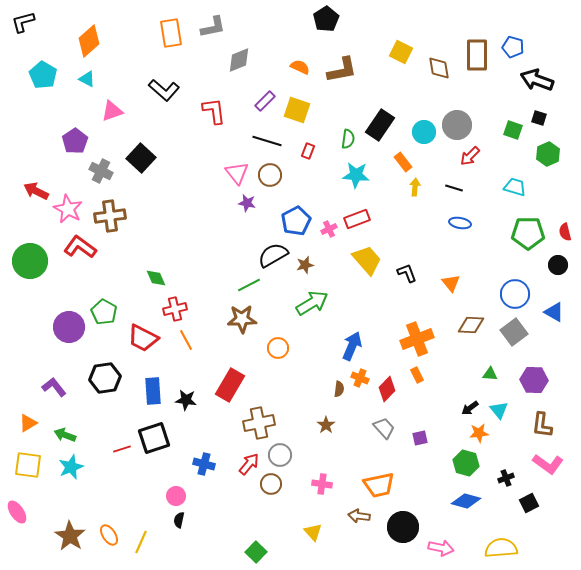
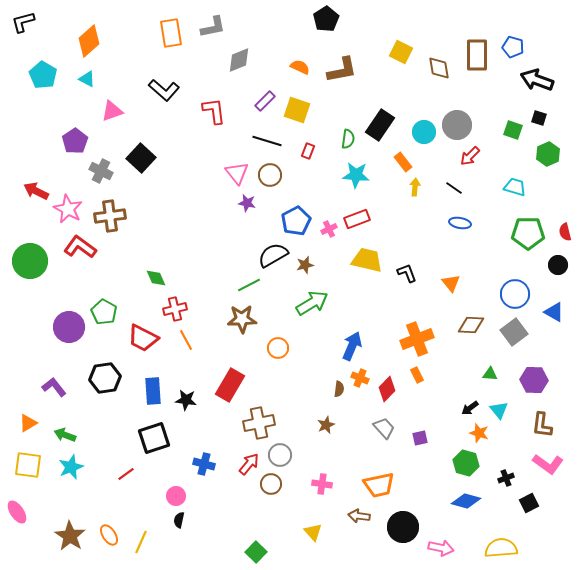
black line at (454, 188): rotated 18 degrees clockwise
yellow trapezoid at (367, 260): rotated 36 degrees counterclockwise
brown star at (326, 425): rotated 12 degrees clockwise
orange star at (479, 433): rotated 24 degrees clockwise
red line at (122, 449): moved 4 px right, 25 px down; rotated 18 degrees counterclockwise
